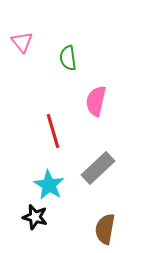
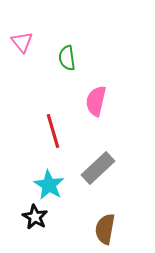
green semicircle: moved 1 px left
black star: rotated 15 degrees clockwise
